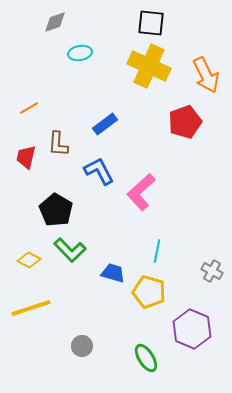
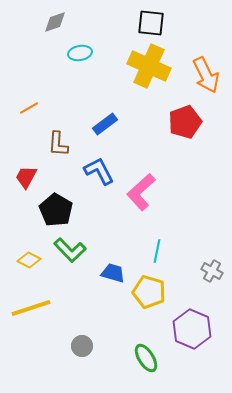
red trapezoid: moved 20 px down; rotated 15 degrees clockwise
